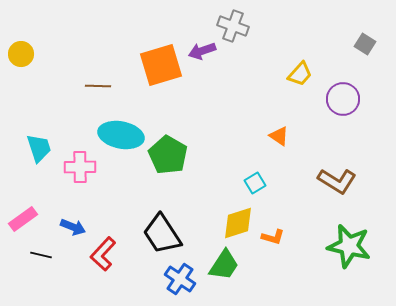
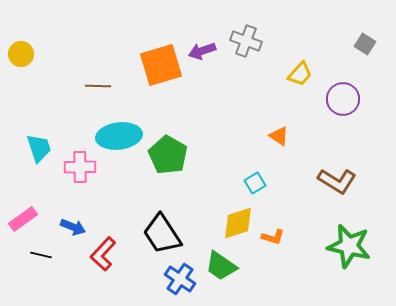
gray cross: moved 13 px right, 15 px down
cyan ellipse: moved 2 px left, 1 px down; rotated 18 degrees counterclockwise
green trapezoid: moved 3 px left, 1 px down; rotated 92 degrees clockwise
